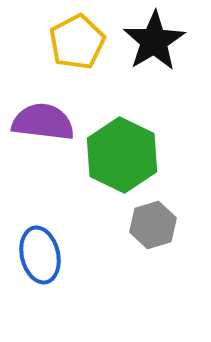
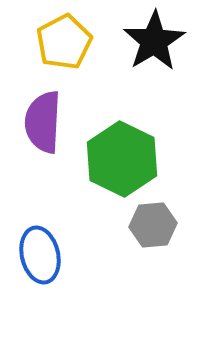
yellow pentagon: moved 13 px left
purple semicircle: rotated 94 degrees counterclockwise
green hexagon: moved 4 px down
gray hexagon: rotated 12 degrees clockwise
